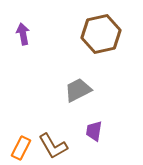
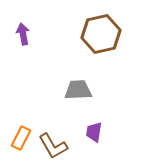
gray trapezoid: rotated 24 degrees clockwise
purple trapezoid: moved 1 px down
orange rectangle: moved 10 px up
